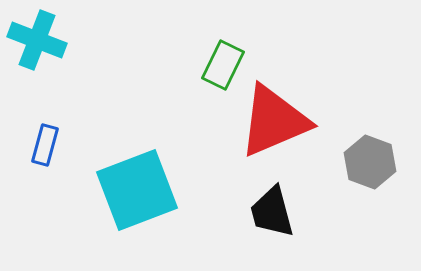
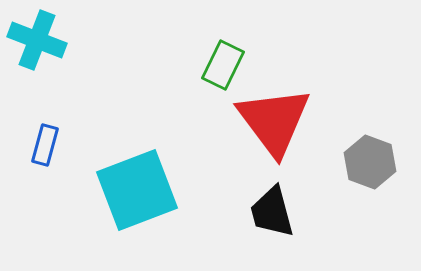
red triangle: rotated 44 degrees counterclockwise
